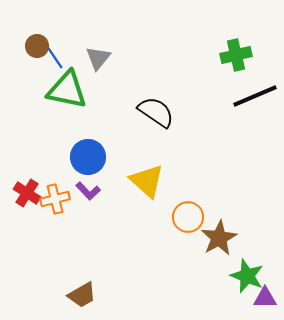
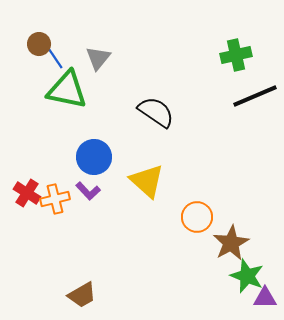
brown circle: moved 2 px right, 2 px up
blue circle: moved 6 px right
orange circle: moved 9 px right
brown star: moved 12 px right, 5 px down
